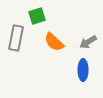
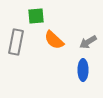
green square: moved 1 px left; rotated 12 degrees clockwise
gray rectangle: moved 4 px down
orange semicircle: moved 2 px up
